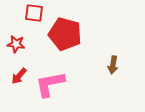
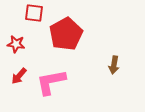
red pentagon: moved 1 px right; rotated 28 degrees clockwise
brown arrow: moved 1 px right
pink L-shape: moved 1 px right, 2 px up
